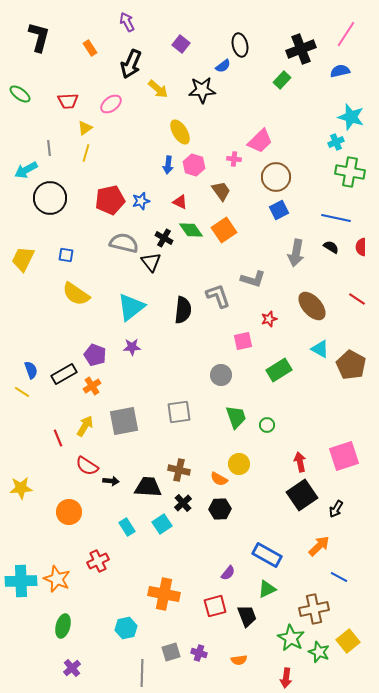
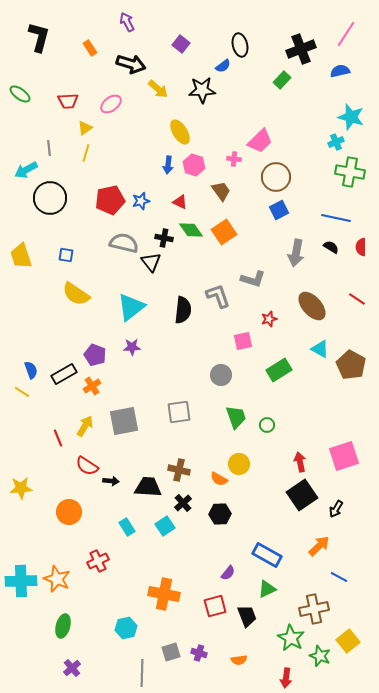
black arrow at (131, 64): rotated 96 degrees counterclockwise
orange square at (224, 230): moved 2 px down
black cross at (164, 238): rotated 18 degrees counterclockwise
yellow trapezoid at (23, 259): moved 2 px left, 3 px up; rotated 44 degrees counterclockwise
black hexagon at (220, 509): moved 5 px down
cyan square at (162, 524): moved 3 px right, 2 px down
green star at (319, 652): moved 1 px right, 4 px down
